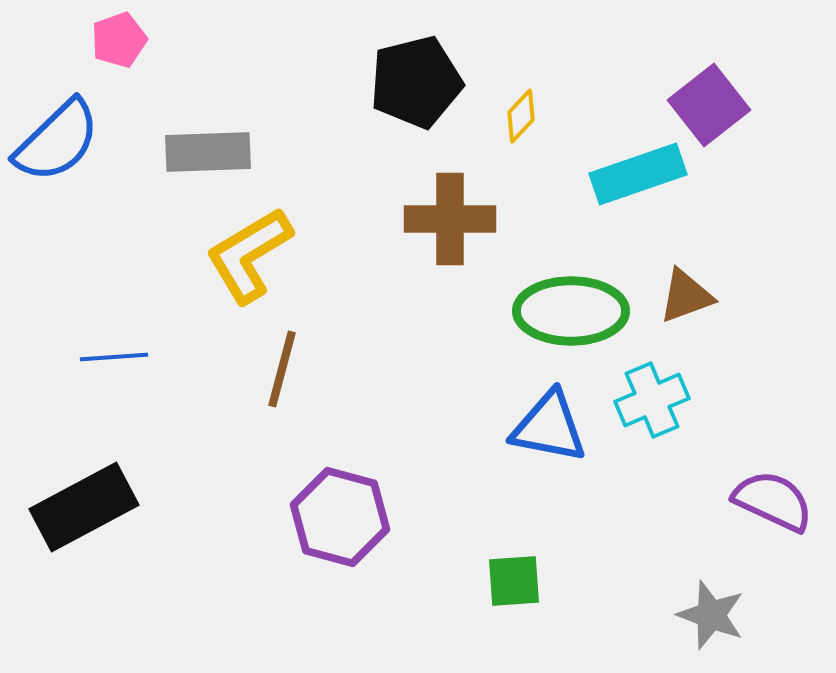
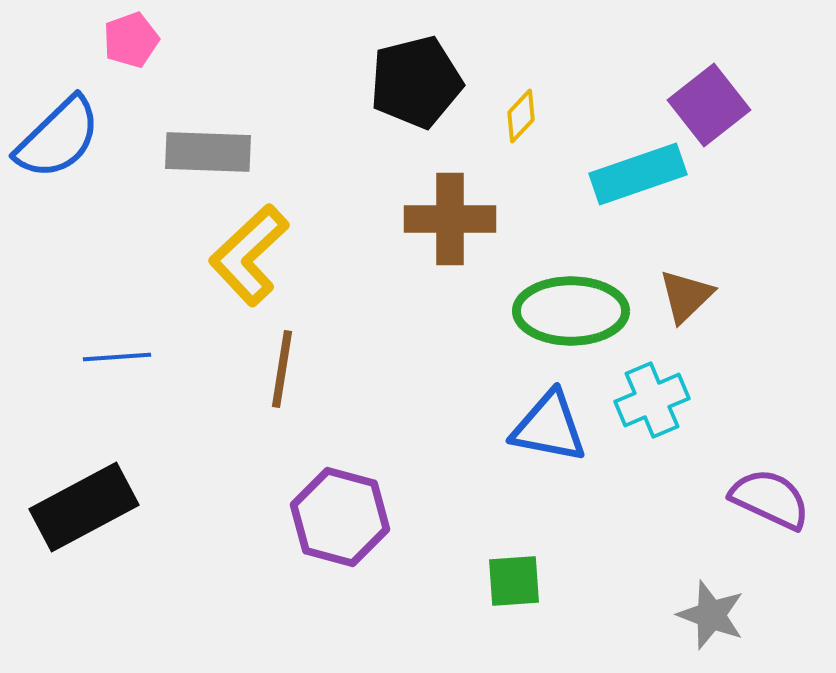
pink pentagon: moved 12 px right
blue semicircle: moved 1 px right, 3 px up
gray rectangle: rotated 4 degrees clockwise
yellow L-shape: rotated 12 degrees counterclockwise
brown triangle: rotated 24 degrees counterclockwise
blue line: moved 3 px right
brown line: rotated 6 degrees counterclockwise
purple semicircle: moved 3 px left, 2 px up
